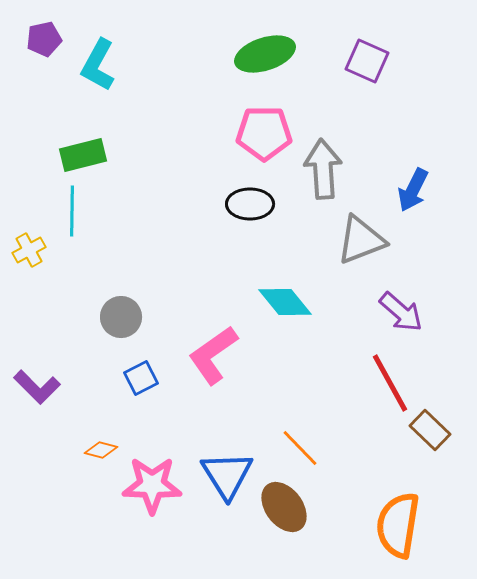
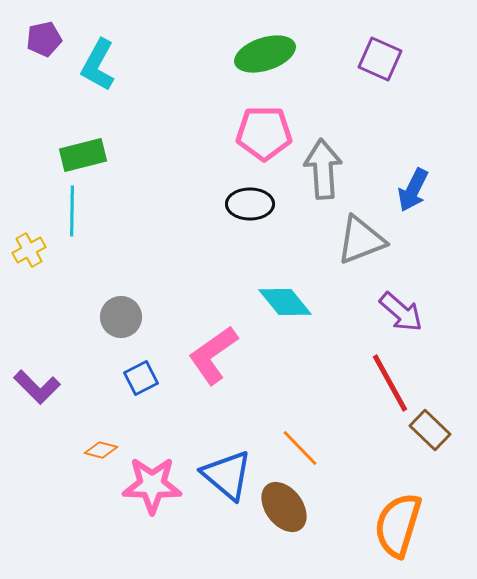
purple square: moved 13 px right, 2 px up
blue triangle: rotated 18 degrees counterclockwise
orange semicircle: rotated 8 degrees clockwise
